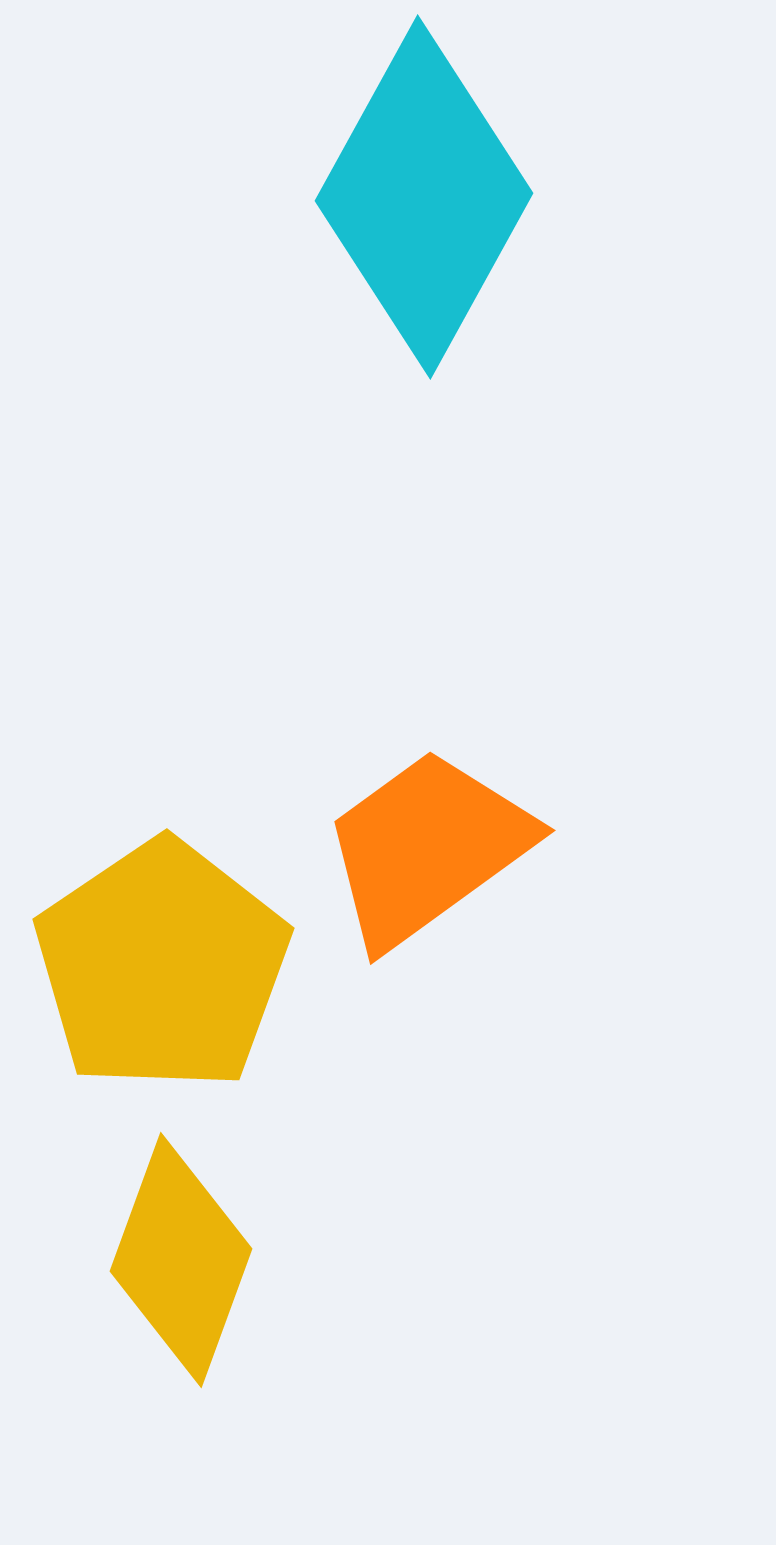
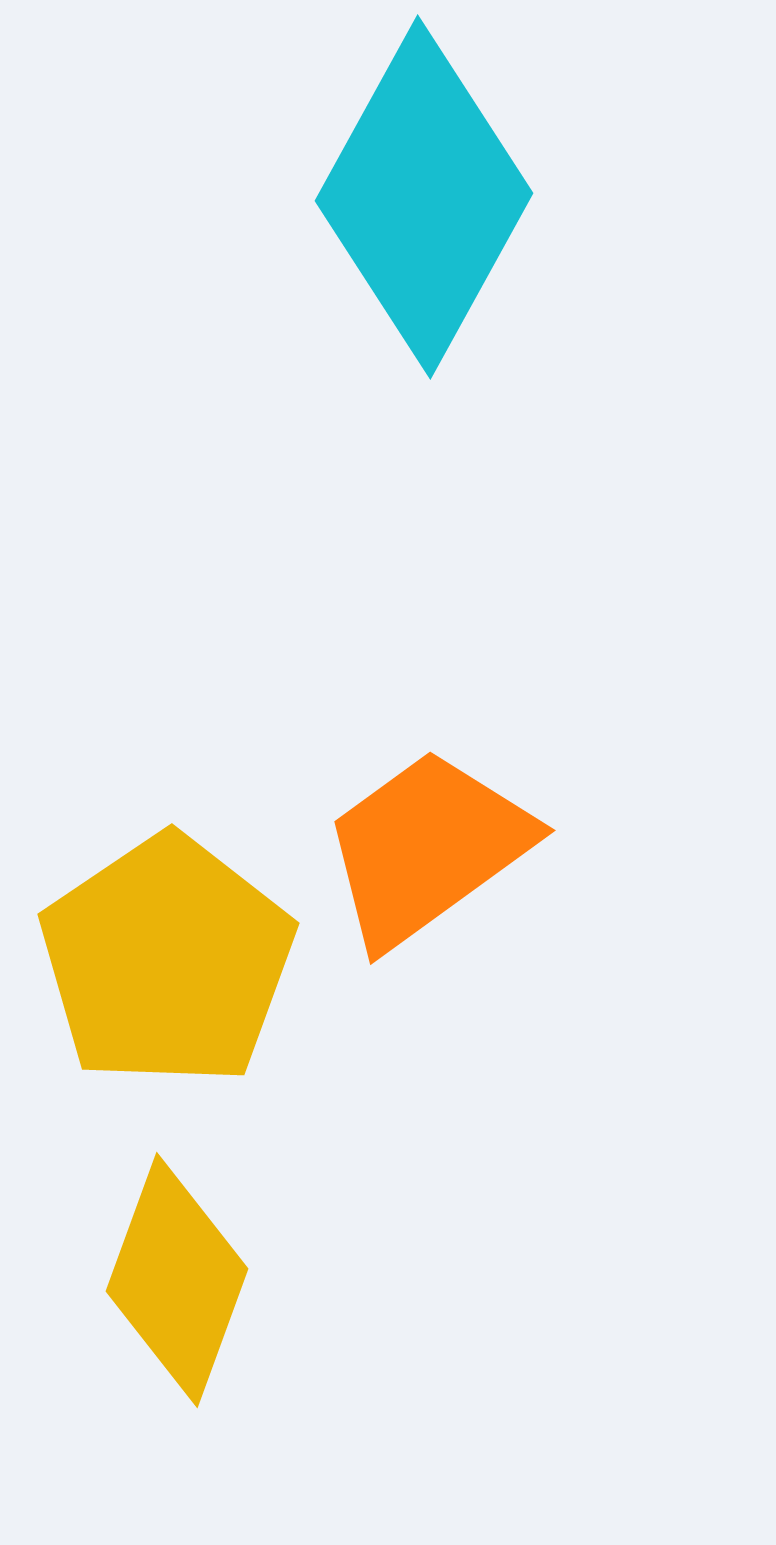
yellow pentagon: moved 5 px right, 5 px up
yellow diamond: moved 4 px left, 20 px down
